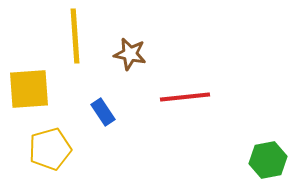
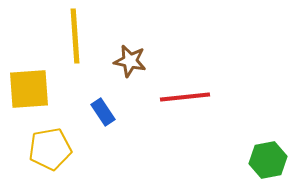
brown star: moved 7 px down
yellow pentagon: rotated 6 degrees clockwise
